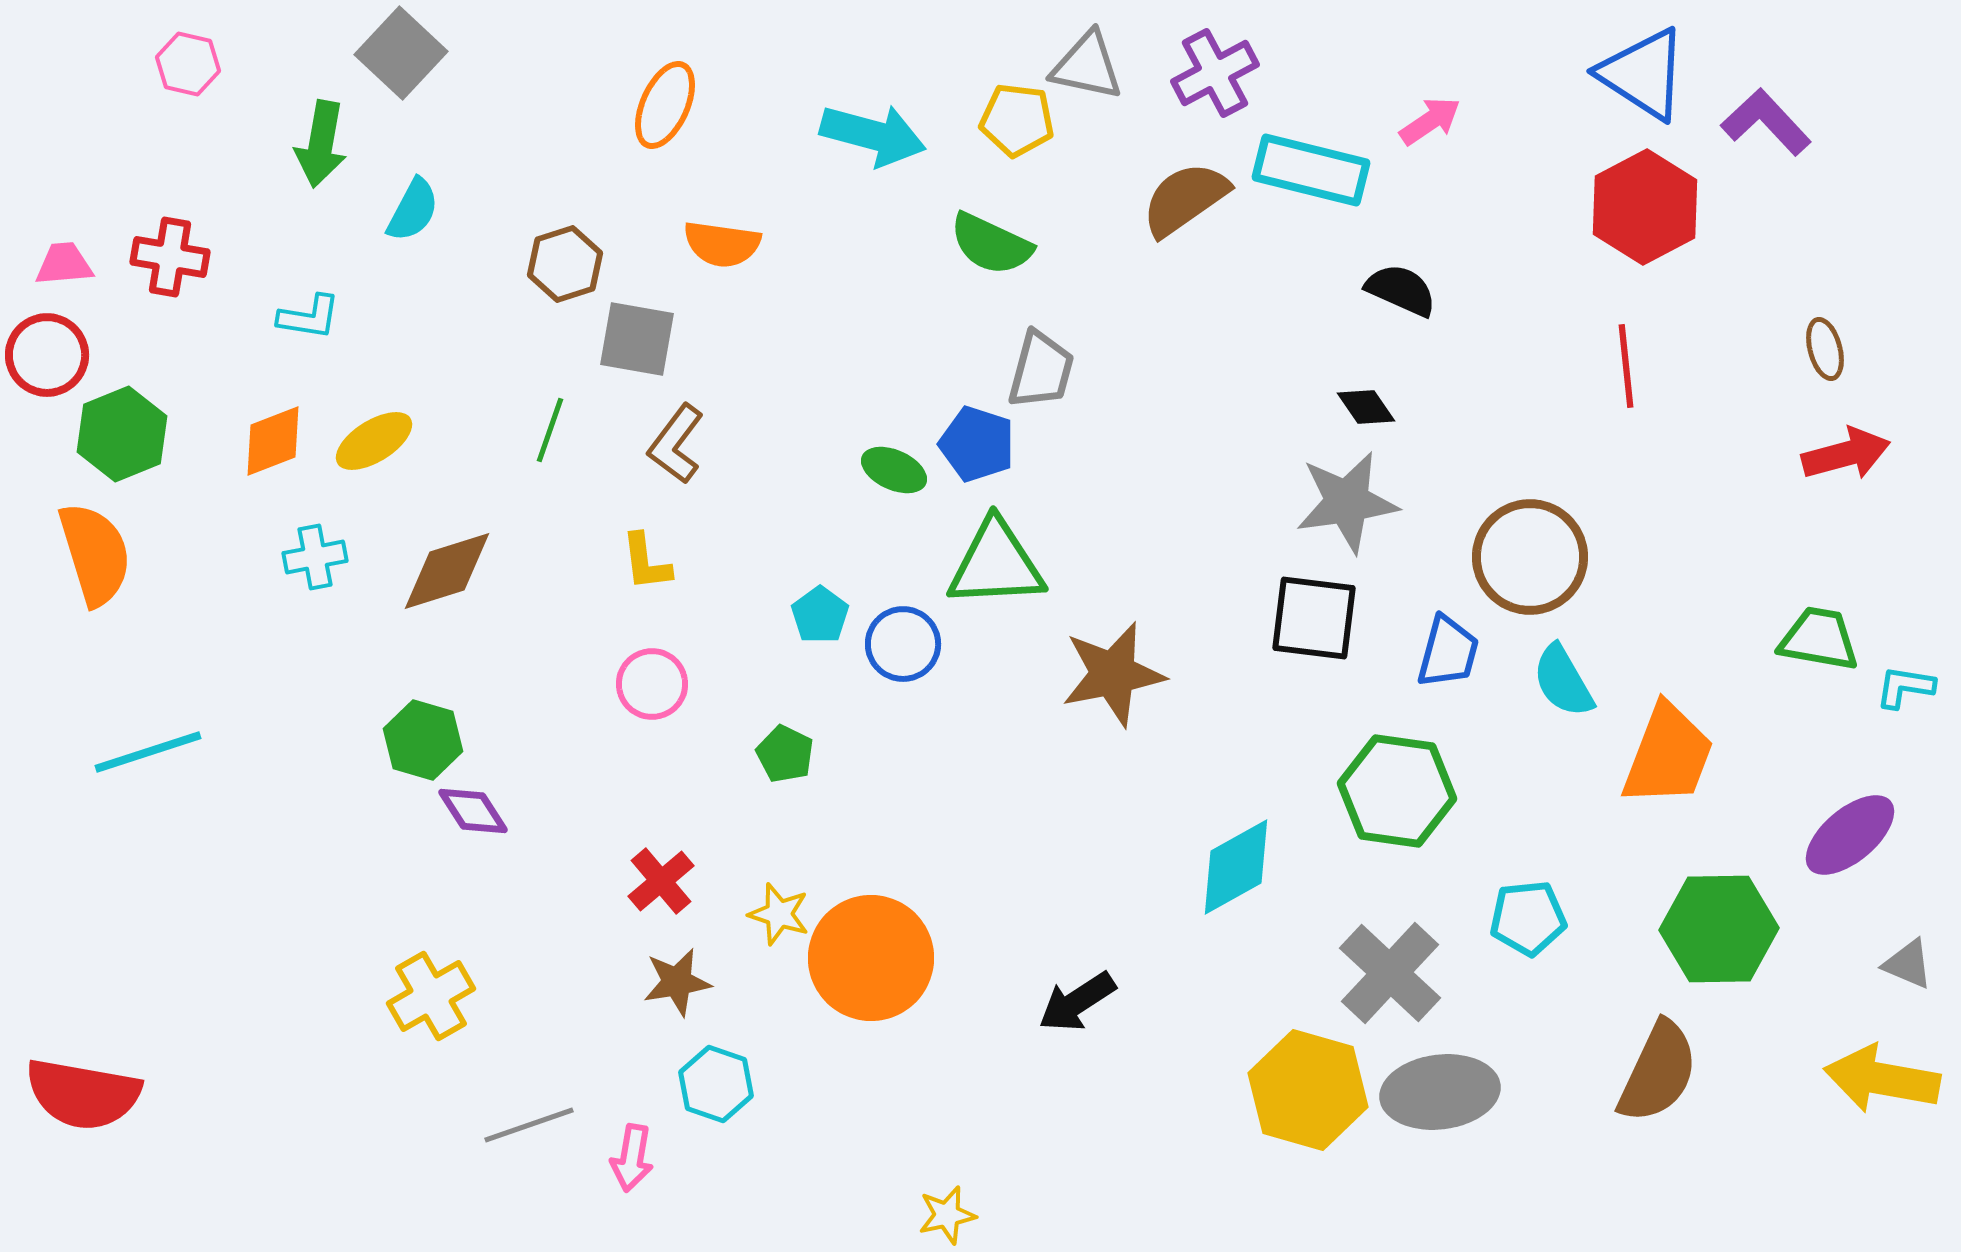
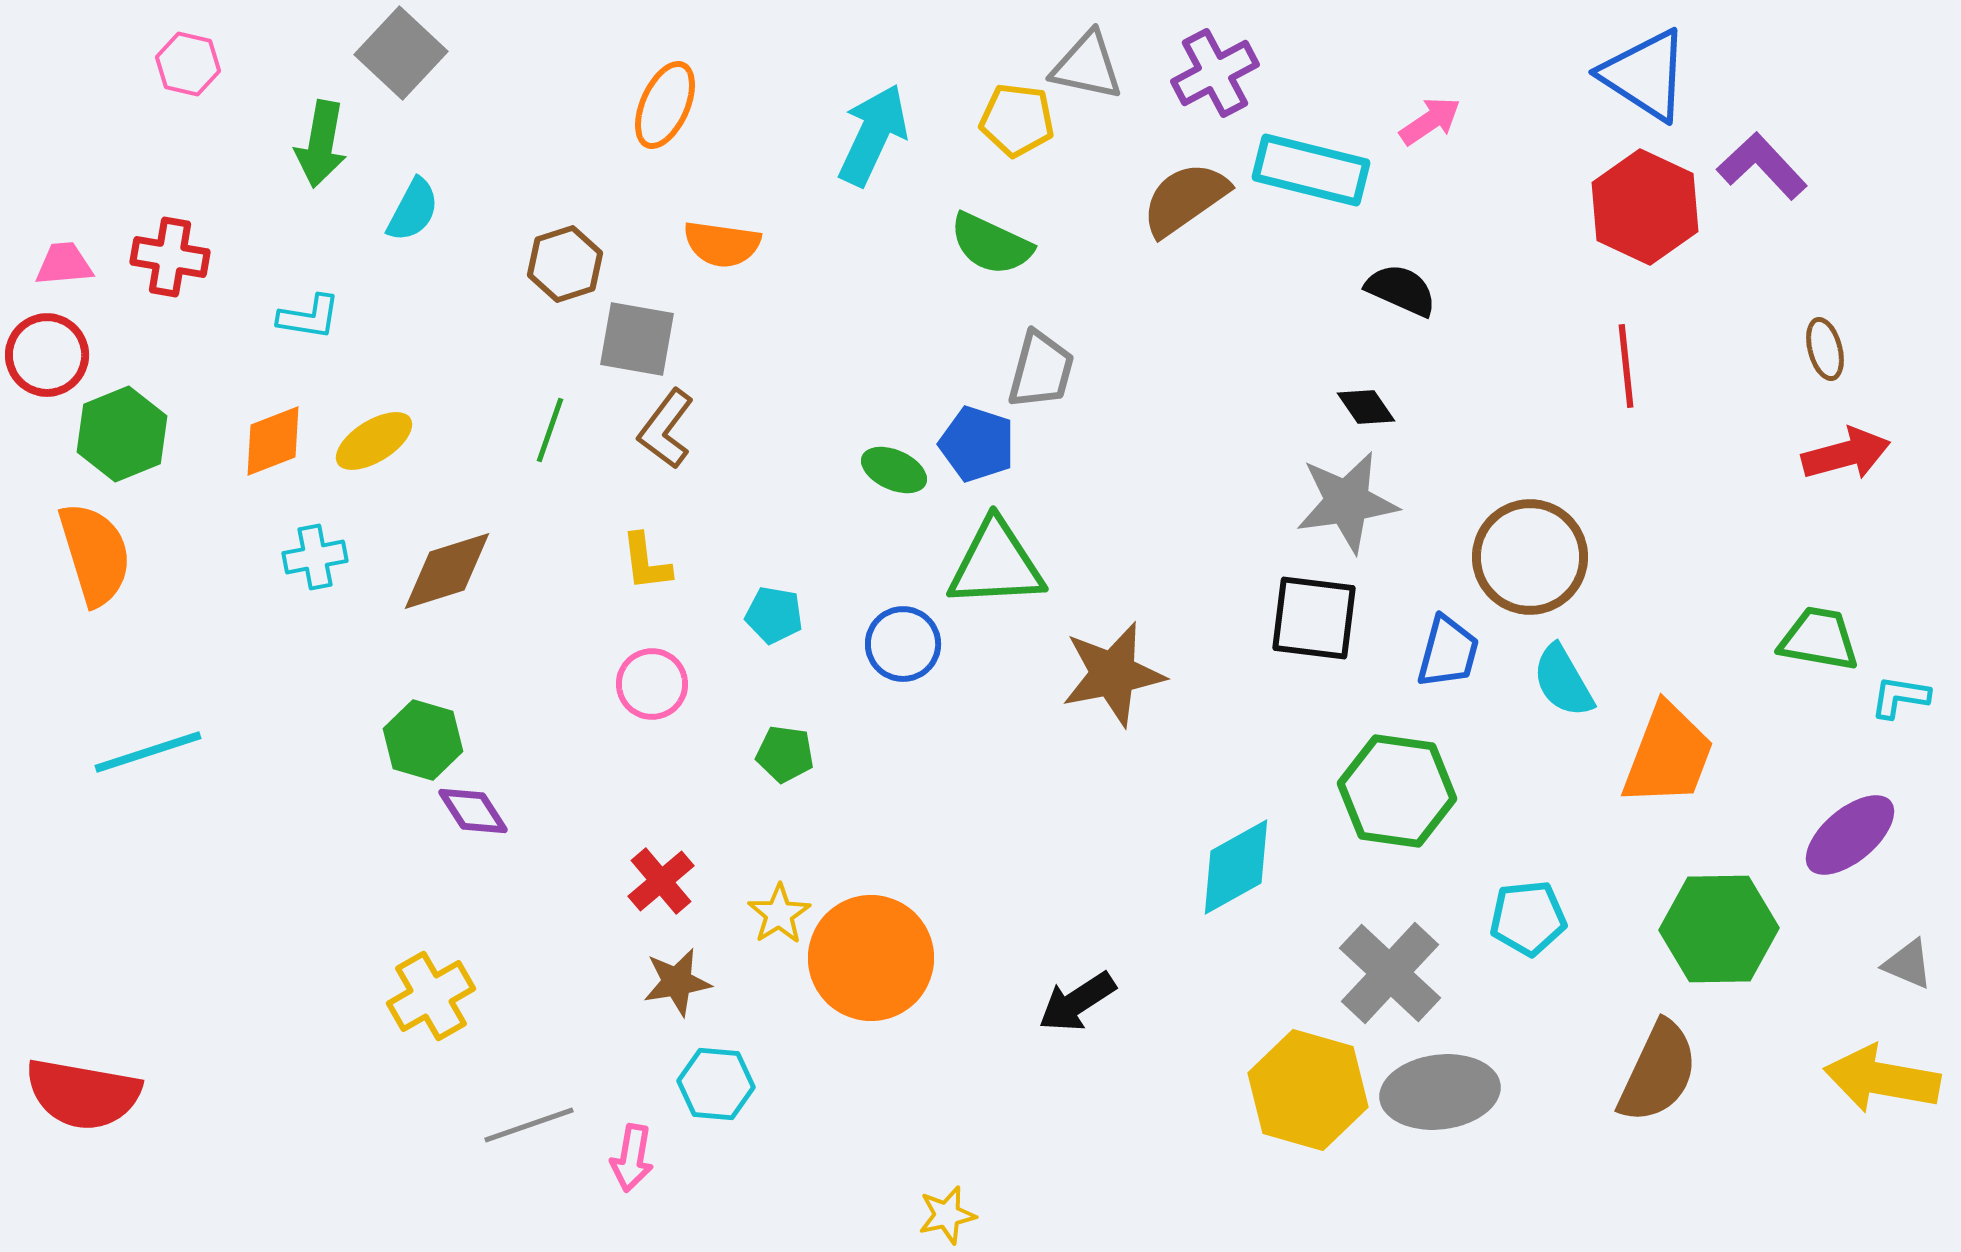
blue triangle at (1643, 74): moved 2 px right, 1 px down
purple L-shape at (1766, 122): moved 4 px left, 44 px down
cyan arrow at (873, 135): rotated 80 degrees counterclockwise
red hexagon at (1645, 207): rotated 7 degrees counterclockwise
brown L-shape at (676, 444): moved 10 px left, 15 px up
cyan pentagon at (820, 615): moved 46 px left; rotated 26 degrees counterclockwise
cyan L-shape at (1905, 687): moved 5 px left, 10 px down
green pentagon at (785, 754): rotated 18 degrees counterclockwise
yellow star at (779, 914): rotated 22 degrees clockwise
cyan hexagon at (716, 1084): rotated 14 degrees counterclockwise
